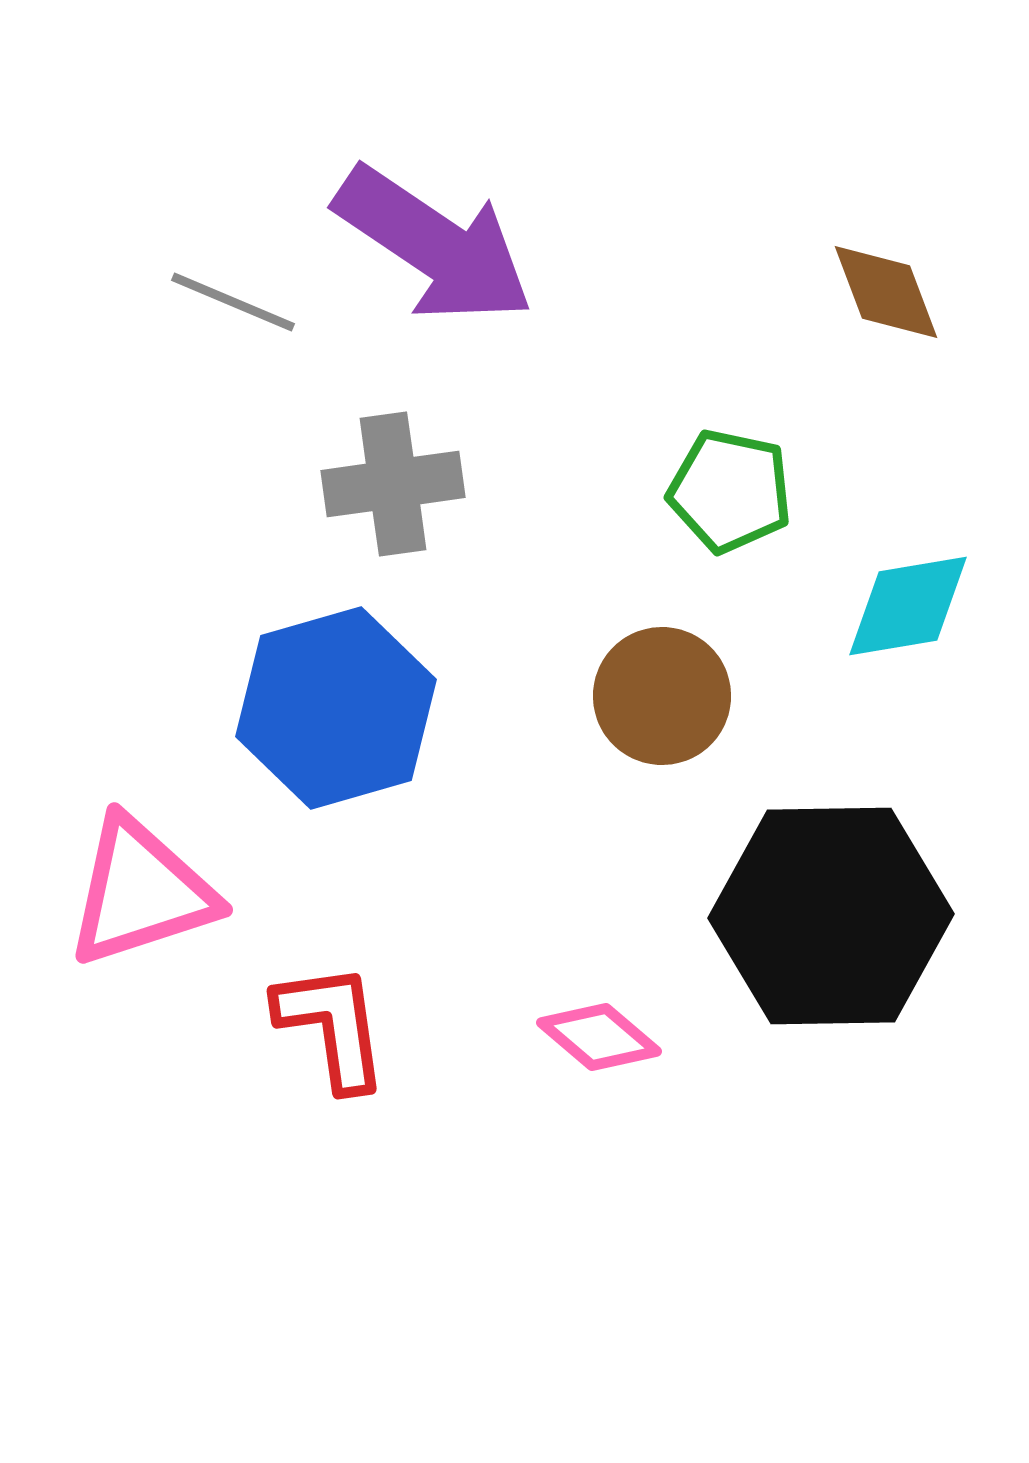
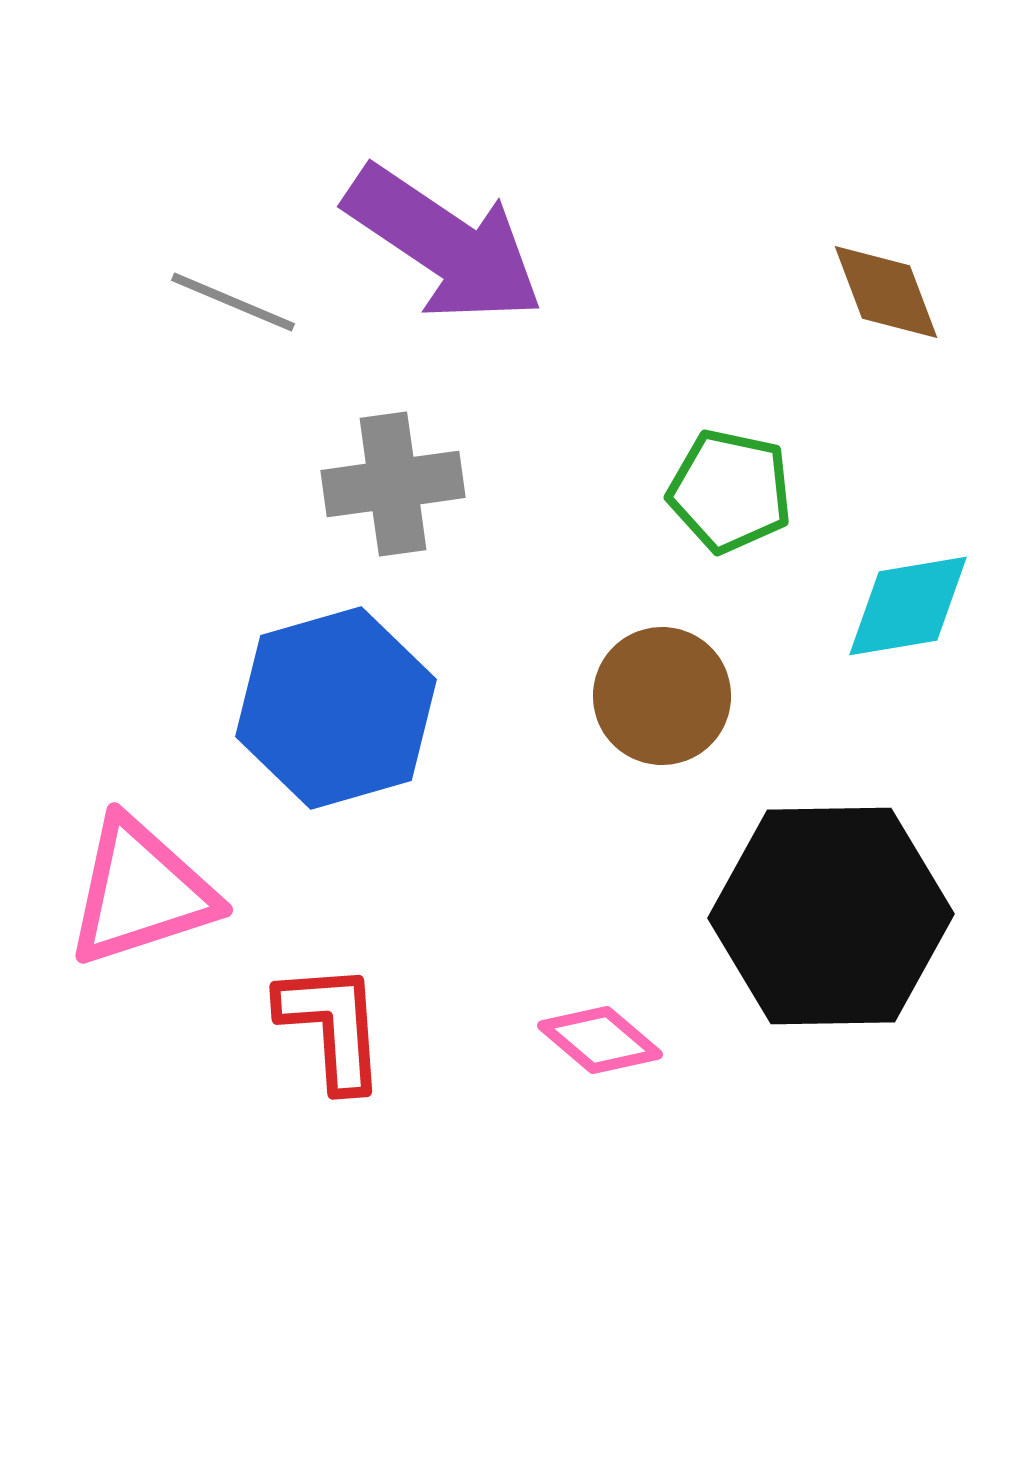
purple arrow: moved 10 px right, 1 px up
red L-shape: rotated 4 degrees clockwise
pink diamond: moved 1 px right, 3 px down
